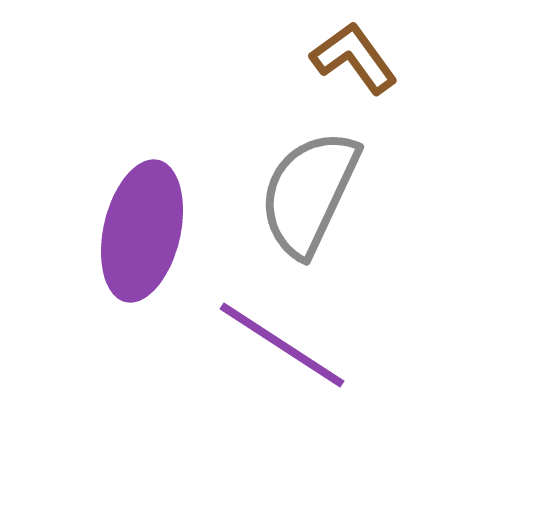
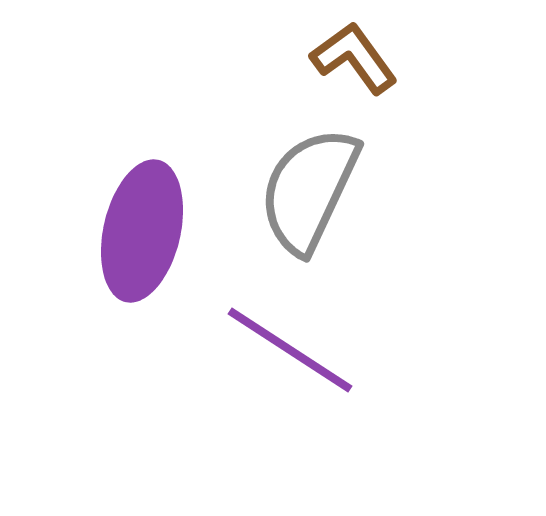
gray semicircle: moved 3 px up
purple line: moved 8 px right, 5 px down
